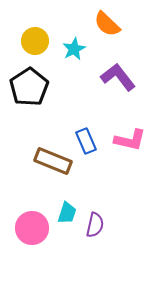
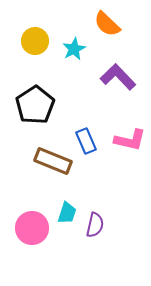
purple L-shape: rotated 6 degrees counterclockwise
black pentagon: moved 6 px right, 18 px down
